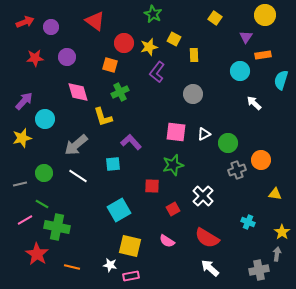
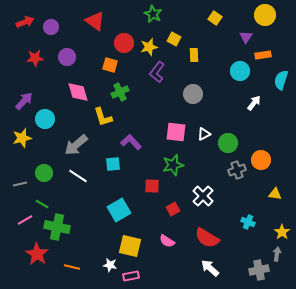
white arrow at (254, 103): rotated 84 degrees clockwise
